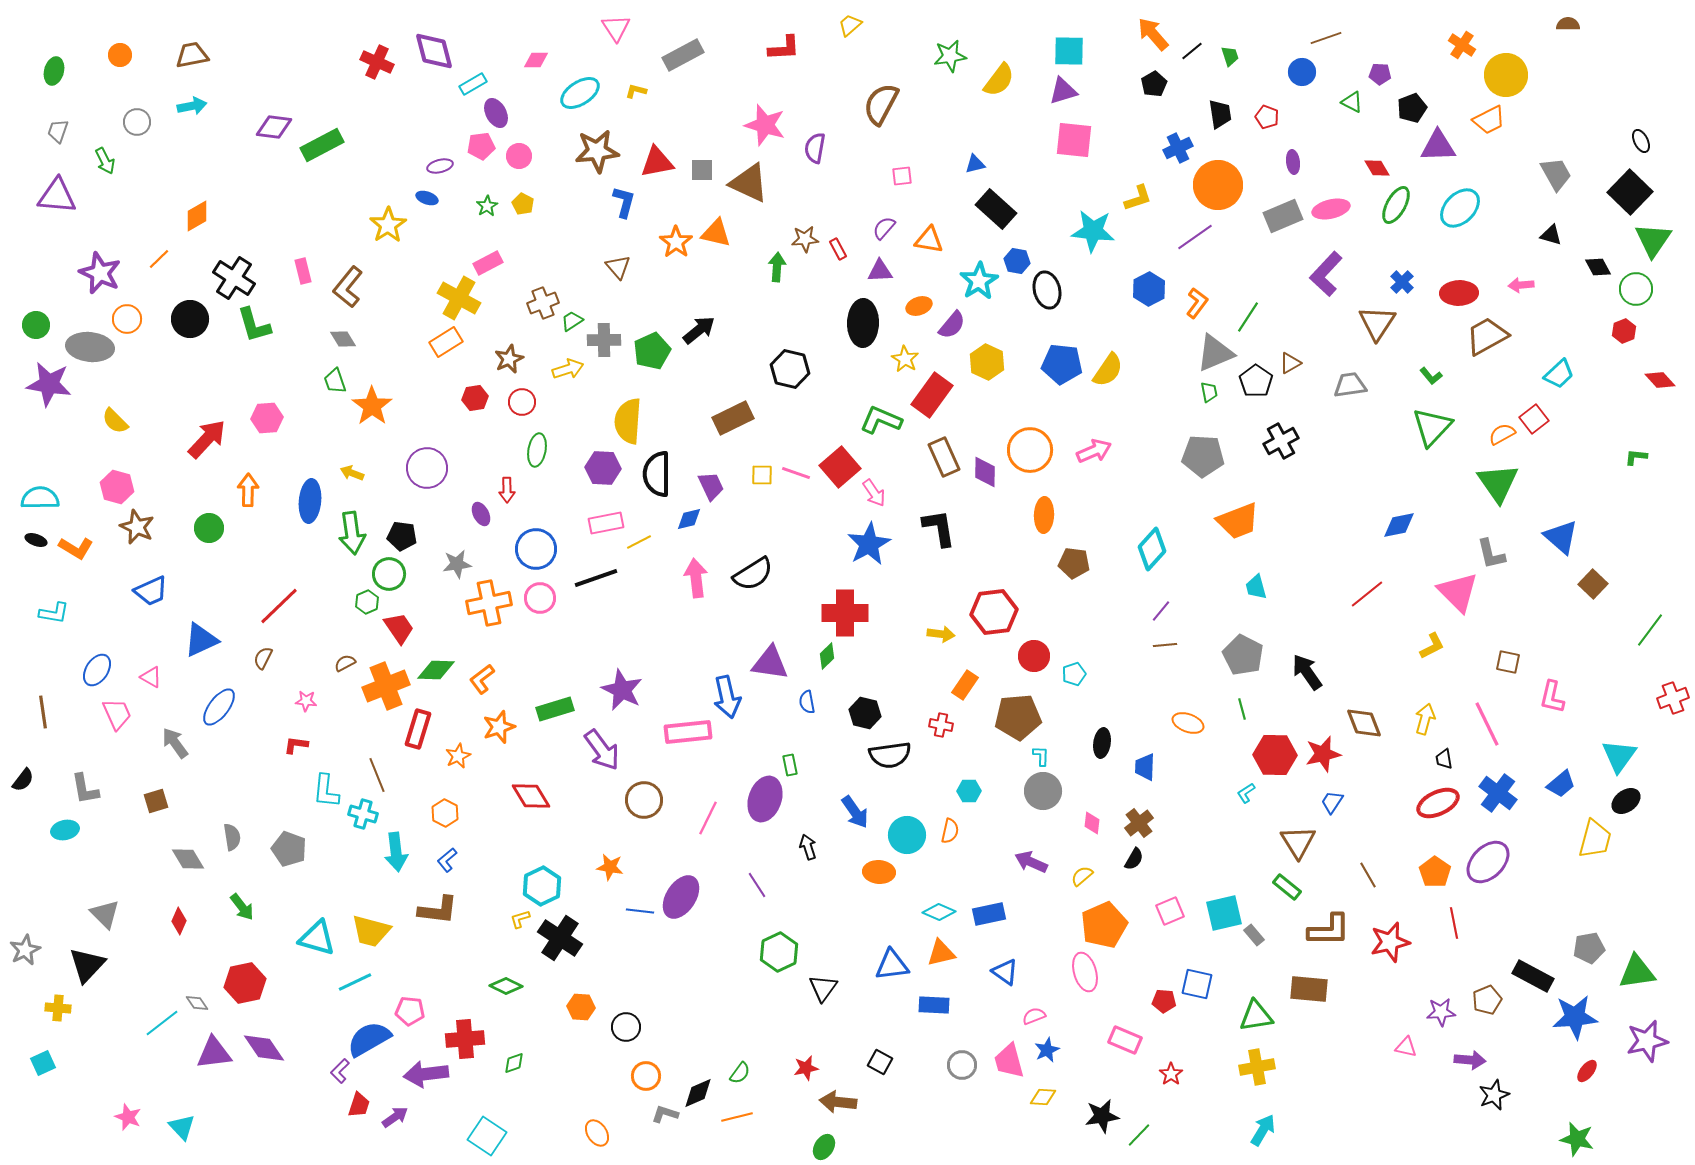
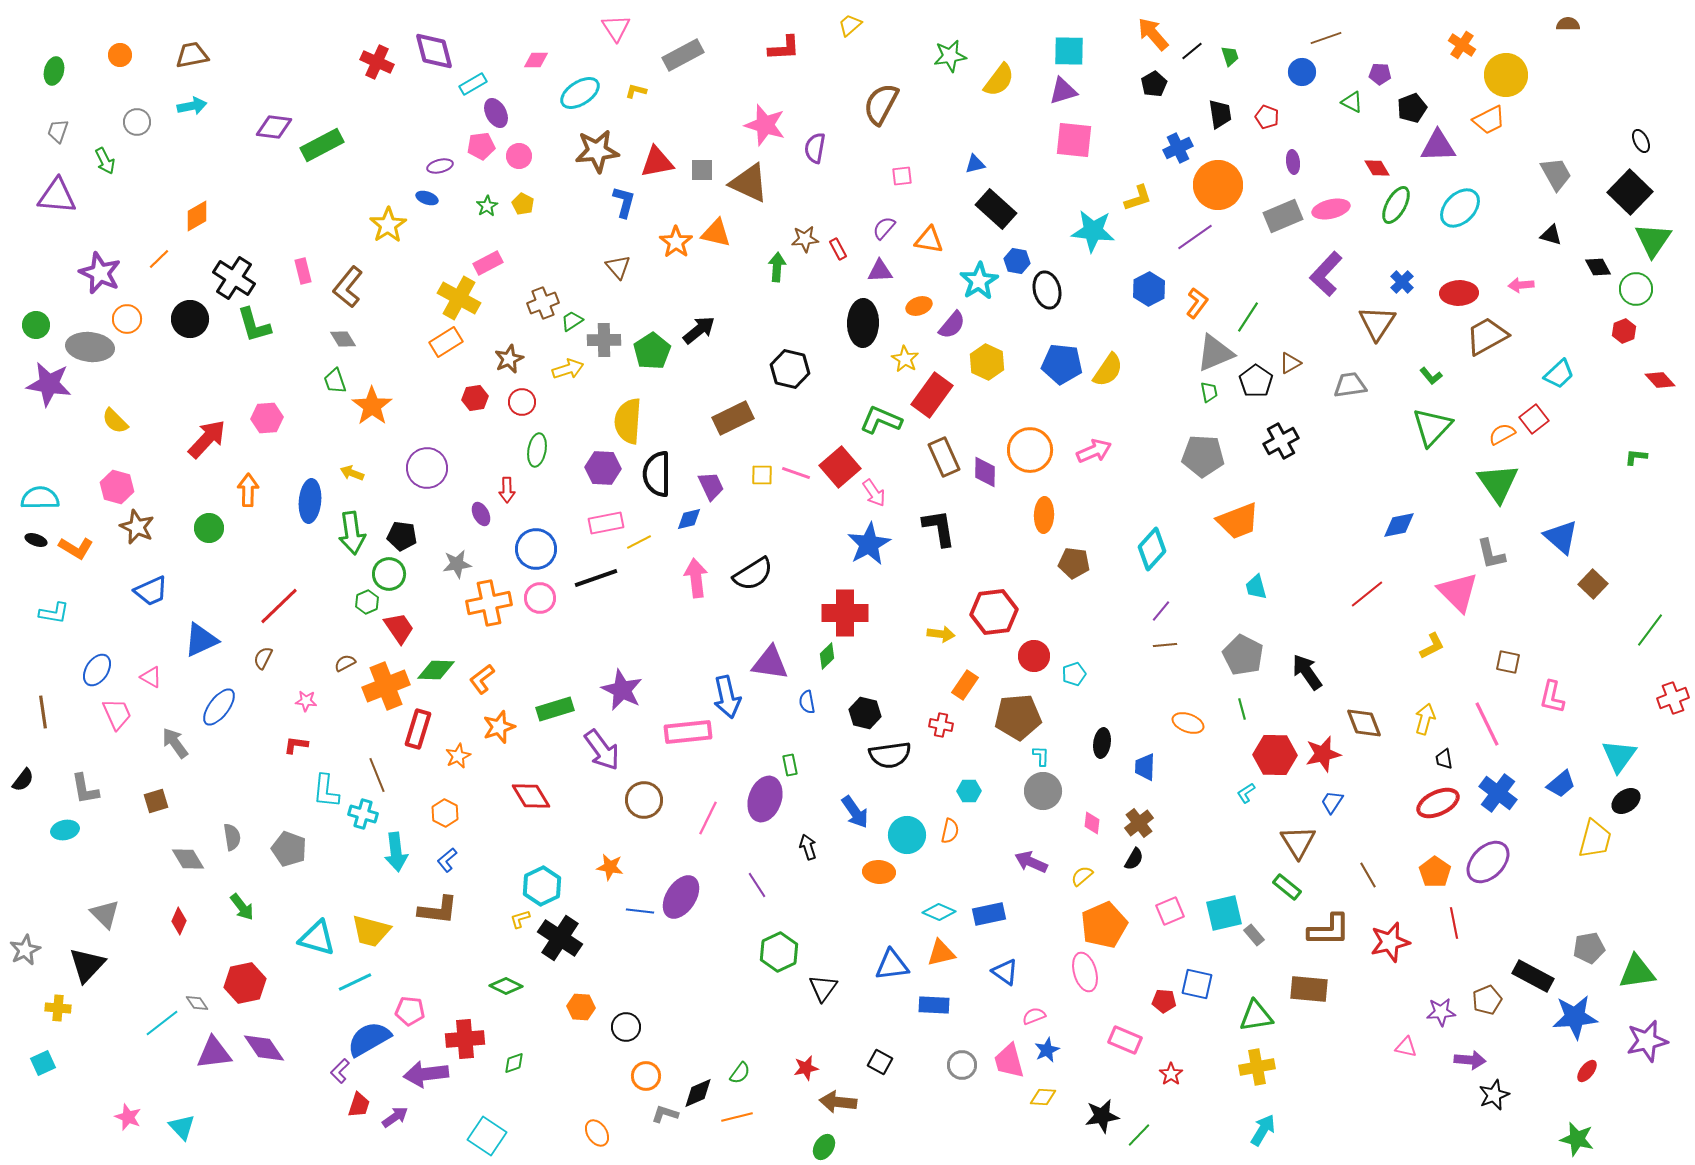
green pentagon at (652, 351): rotated 9 degrees counterclockwise
